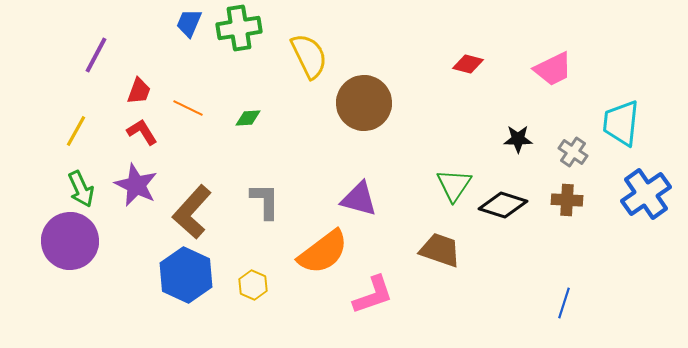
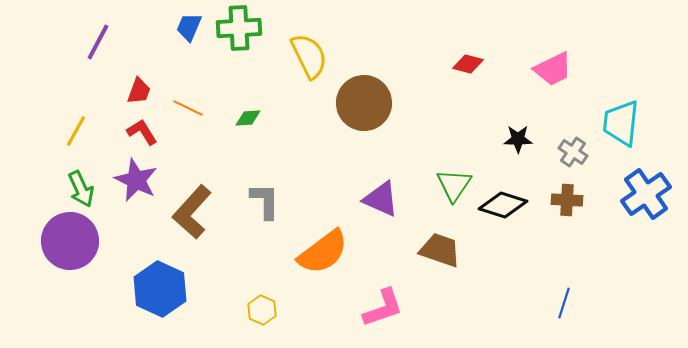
blue trapezoid: moved 4 px down
green cross: rotated 6 degrees clockwise
purple line: moved 2 px right, 13 px up
purple star: moved 5 px up
purple triangle: moved 22 px right; rotated 9 degrees clockwise
blue hexagon: moved 26 px left, 14 px down
yellow hexagon: moved 9 px right, 25 px down
pink L-shape: moved 10 px right, 13 px down
